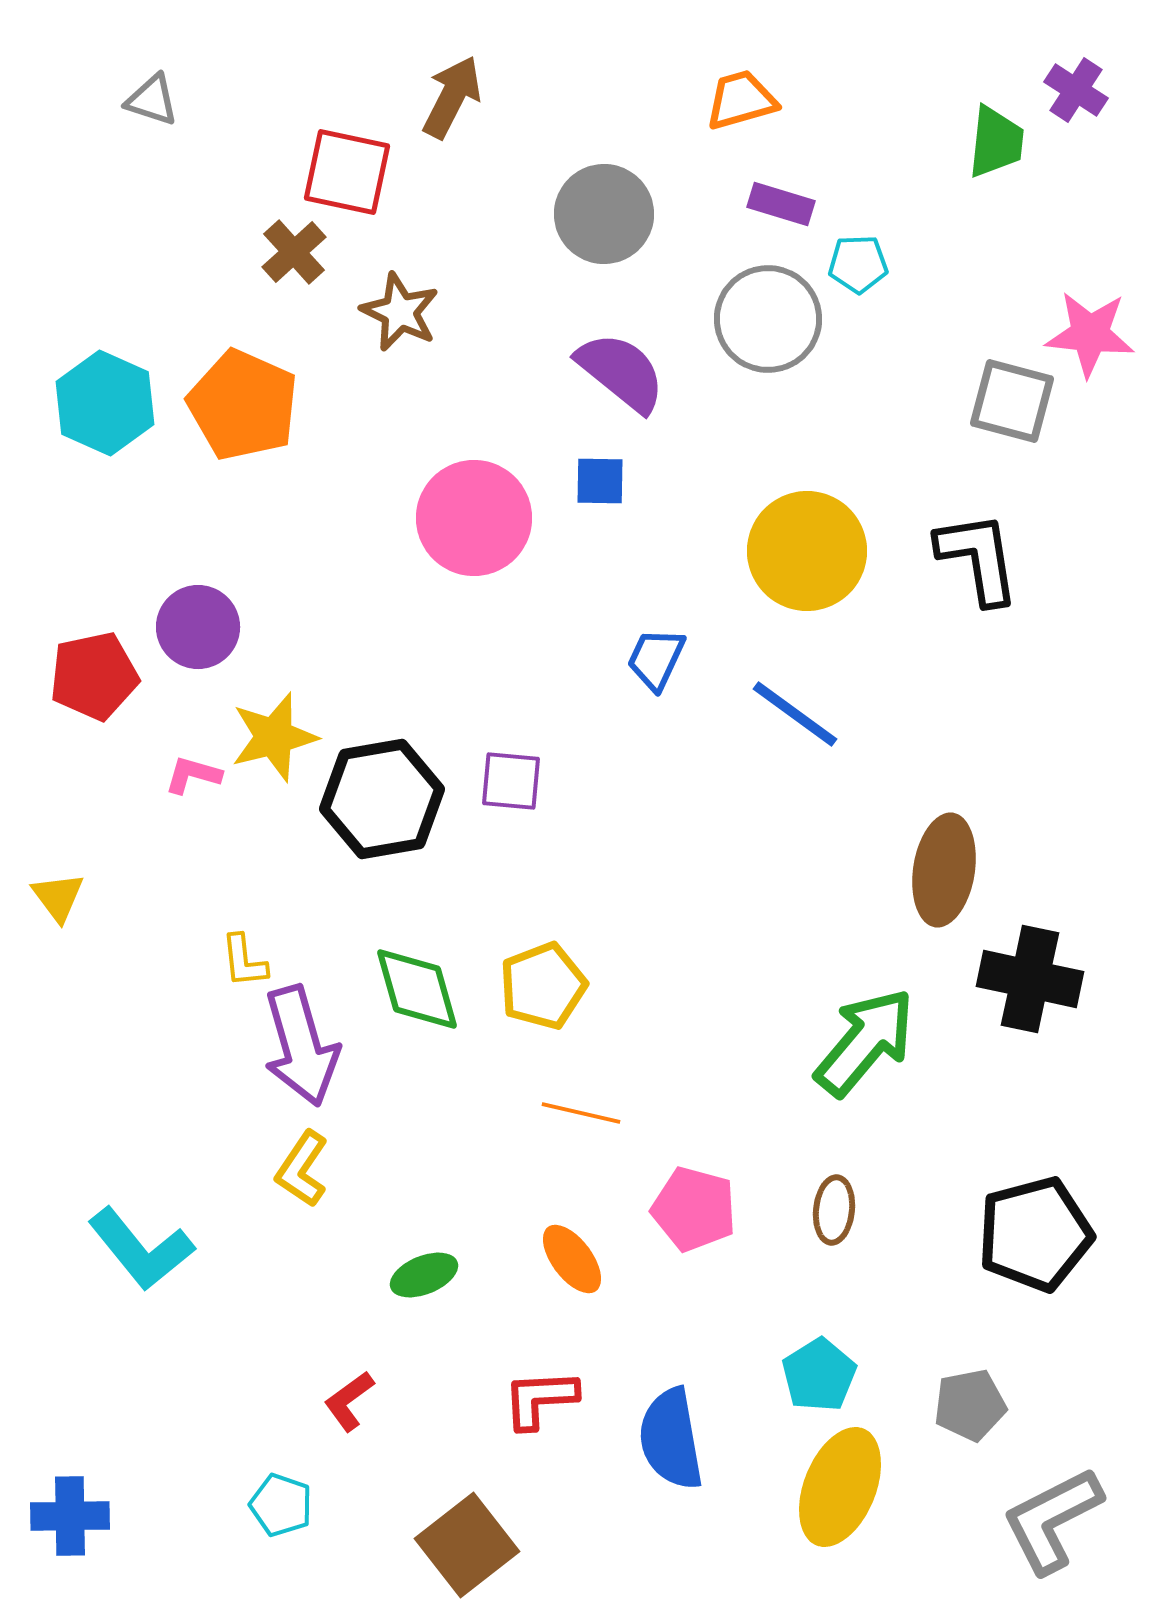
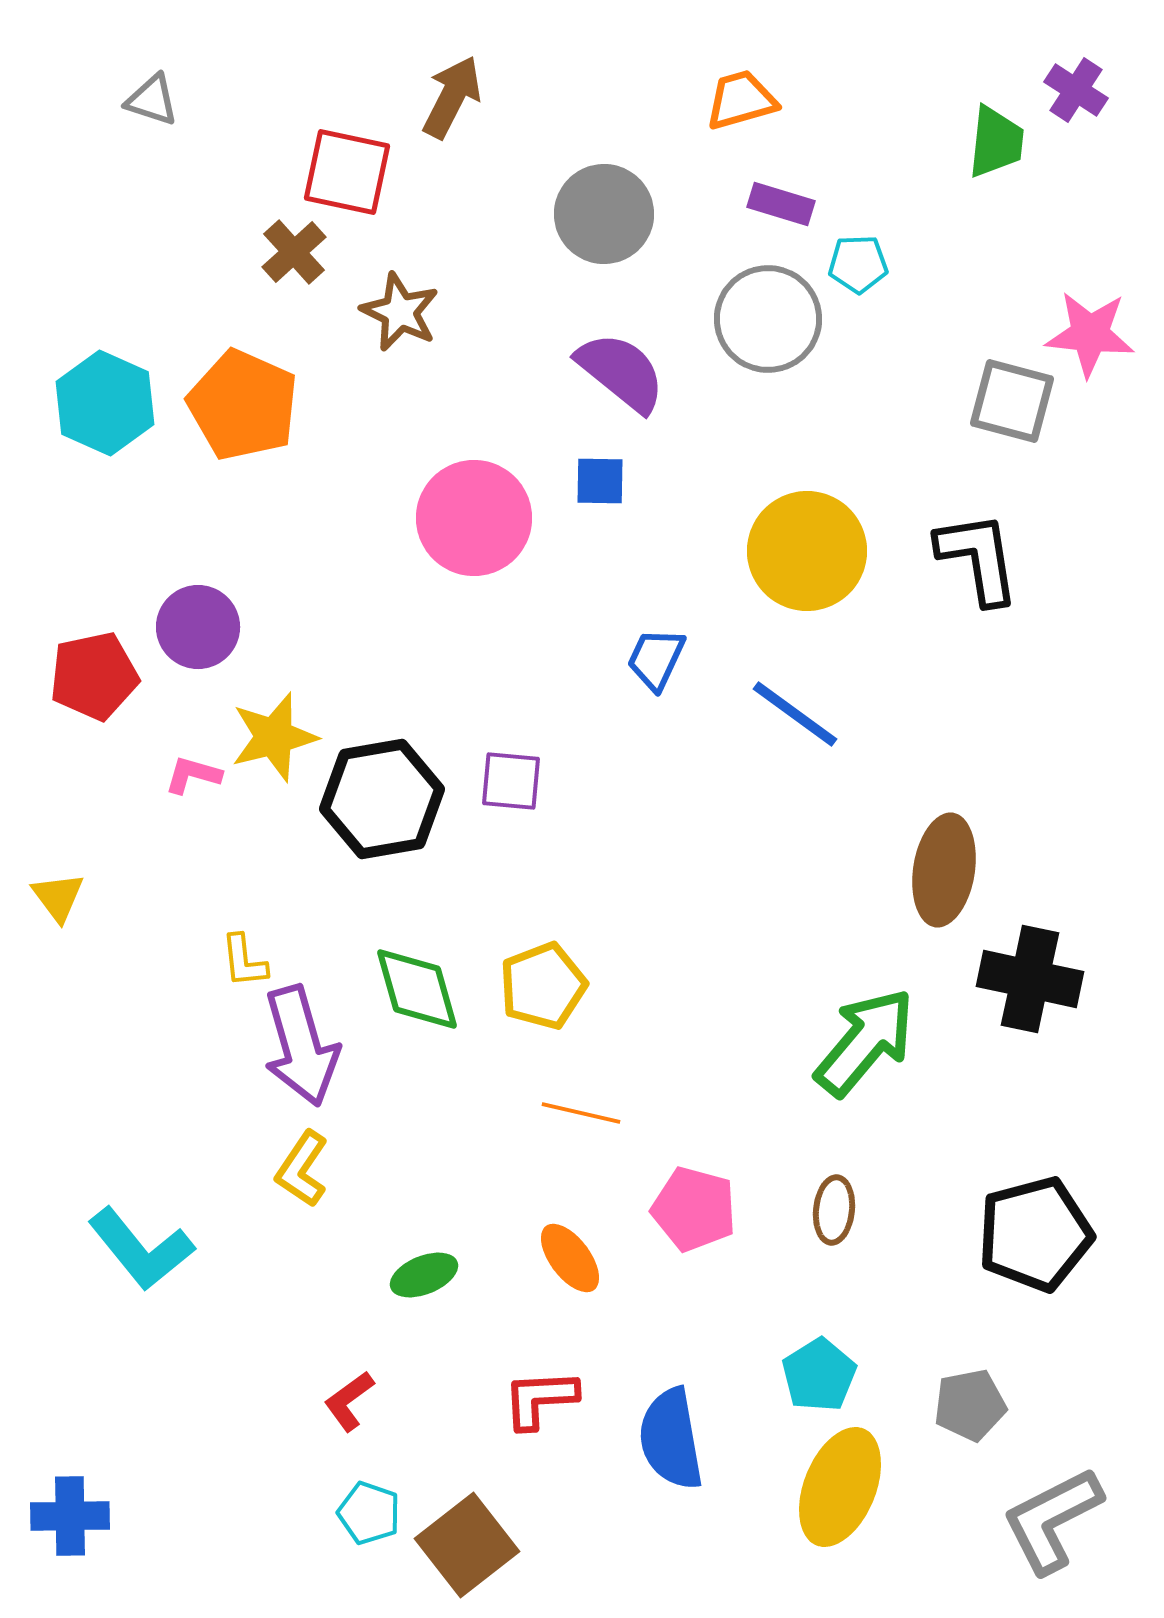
orange ellipse at (572, 1259): moved 2 px left, 1 px up
cyan pentagon at (281, 1505): moved 88 px right, 8 px down
